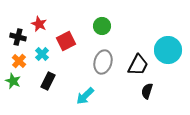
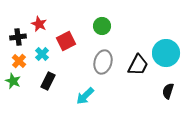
black cross: rotated 21 degrees counterclockwise
cyan circle: moved 2 px left, 3 px down
black semicircle: moved 21 px right
